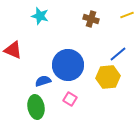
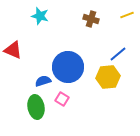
blue circle: moved 2 px down
pink square: moved 8 px left
